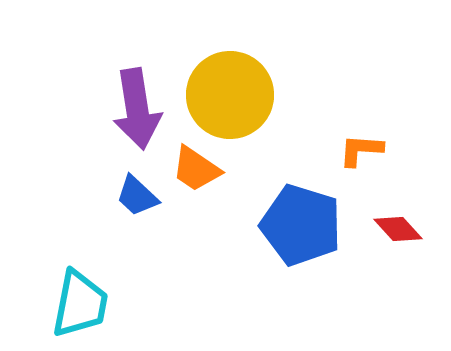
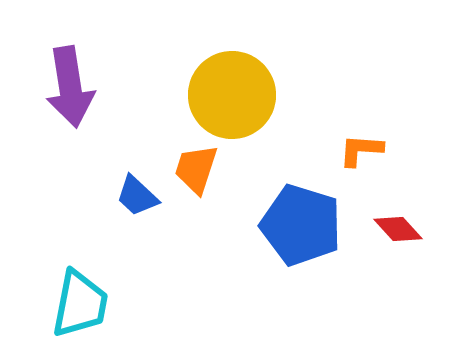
yellow circle: moved 2 px right
purple arrow: moved 67 px left, 22 px up
orange trapezoid: rotated 74 degrees clockwise
